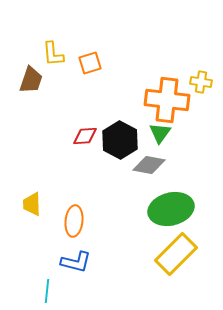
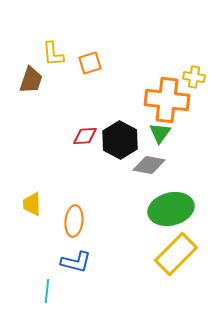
yellow cross: moved 7 px left, 5 px up
